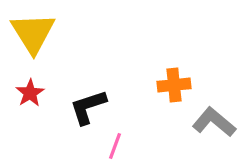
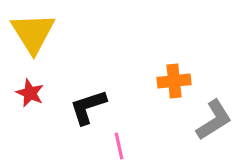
orange cross: moved 4 px up
red star: rotated 16 degrees counterclockwise
gray L-shape: moved 2 px up; rotated 108 degrees clockwise
pink line: moved 4 px right; rotated 32 degrees counterclockwise
